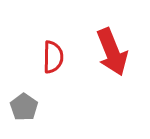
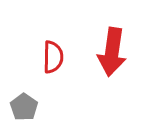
red arrow: rotated 30 degrees clockwise
